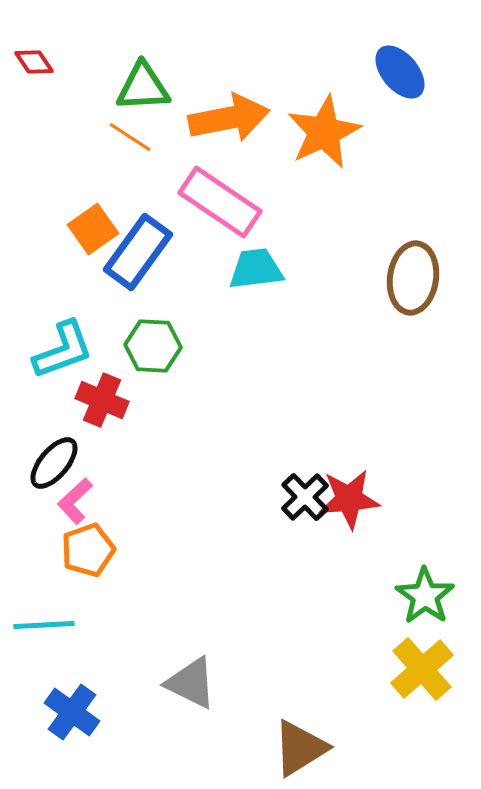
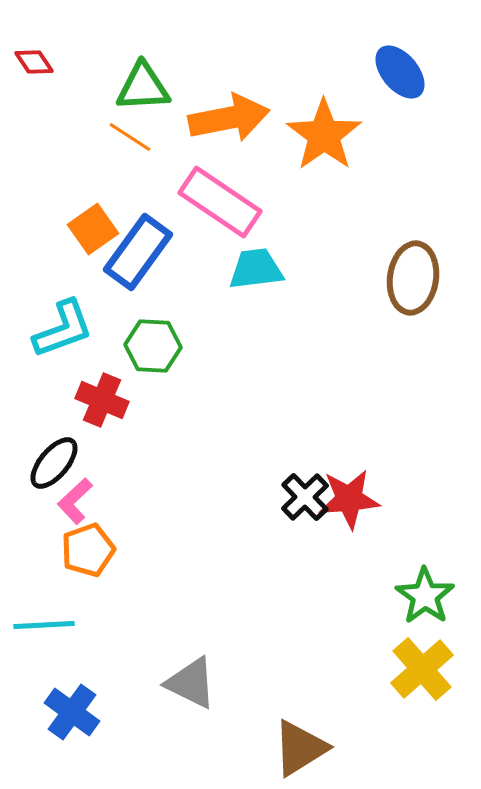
orange star: moved 3 px down; rotated 10 degrees counterclockwise
cyan L-shape: moved 21 px up
